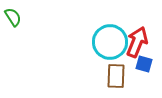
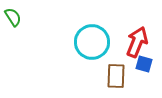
cyan circle: moved 18 px left
